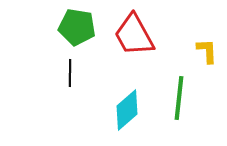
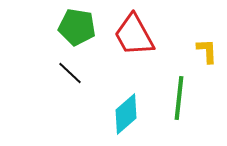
black line: rotated 48 degrees counterclockwise
cyan diamond: moved 1 px left, 4 px down
